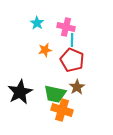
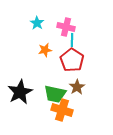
red pentagon: rotated 10 degrees clockwise
